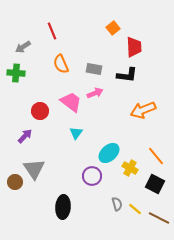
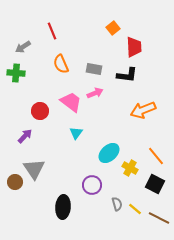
purple circle: moved 9 px down
